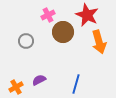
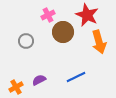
blue line: moved 7 px up; rotated 48 degrees clockwise
